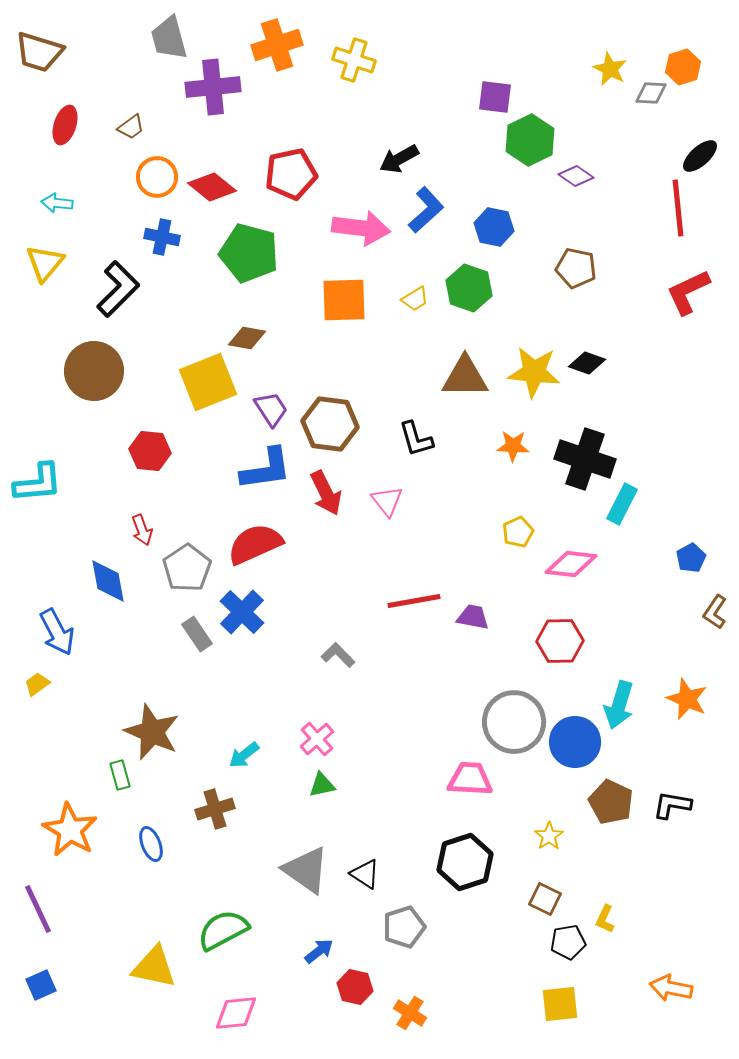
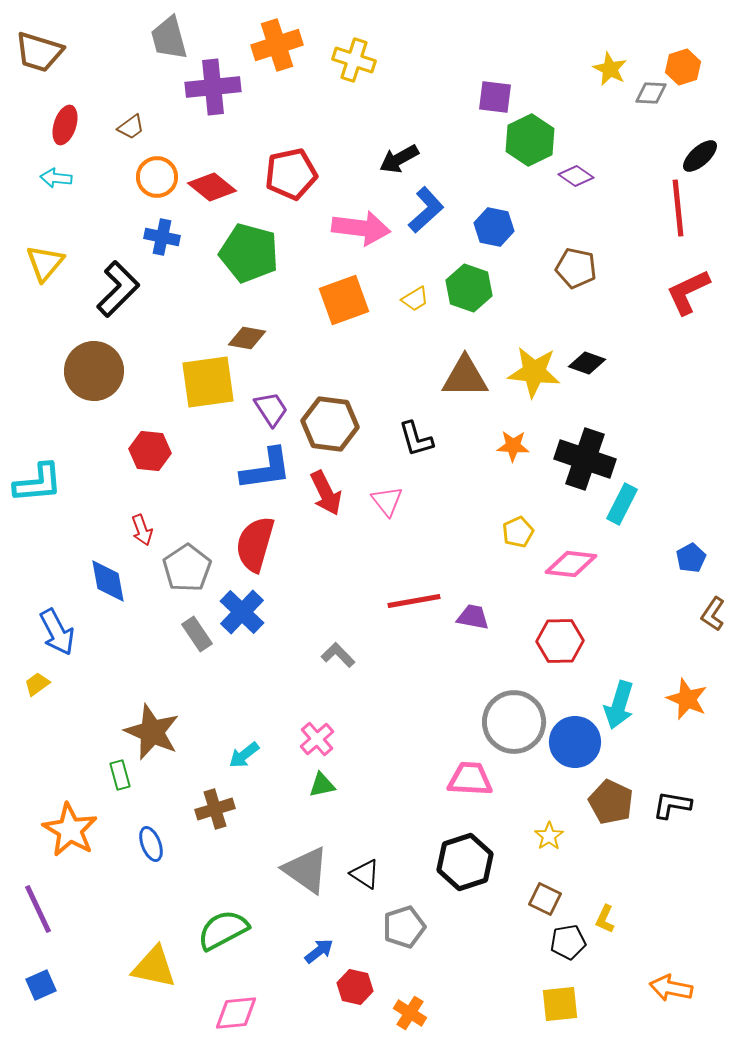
cyan arrow at (57, 203): moved 1 px left, 25 px up
orange square at (344, 300): rotated 18 degrees counterclockwise
yellow square at (208, 382): rotated 14 degrees clockwise
red semicircle at (255, 544): rotated 50 degrees counterclockwise
brown L-shape at (715, 612): moved 2 px left, 2 px down
